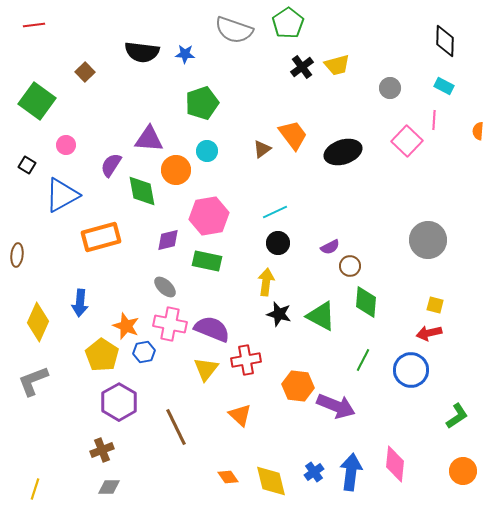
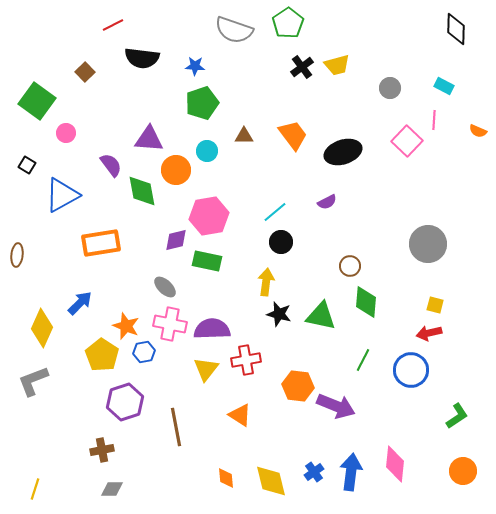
red line at (34, 25): moved 79 px right; rotated 20 degrees counterclockwise
black diamond at (445, 41): moved 11 px right, 12 px up
black semicircle at (142, 52): moved 6 px down
blue star at (185, 54): moved 10 px right, 12 px down
orange semicircle at (478, 131): rotated 72 degrees counterclockwise
pink circle at (66, 145): moved 12 px up
brown triangle at (262, 149): moved 18 px left, 13 px up; rotated 36 degrees clockwise
purple semicircle at (111, 165): rotated 110 degrees clockwise
cyan line at (275, 212): rotated 15 degrees counterclockwise
orange rectangle at (101, 237): moved 6 px down; rotated 6 degrees clockwise
purple diamond at (168, 240): moved 8 px right
gray circle at (428, 240): moved 4 px down
black circle at (278, 243): moved 3 px right, 1 px up
purple semicircle at (330, 247): moved 3 px left, 45 px up
blue arrow at (80, 303): rotated 140 degrees counterclockwise
green triangle at (321, 316): rotated 16 degrees counterclockwise
yellow diamond at (38, 322): moved 4 px right, 6 px down
purple semicircle at (212, 329): rotated 24 degrees counterclockwise
purple hexagon at (119, 402): moved 6 px right; rotated 12 degrees clockwise
orange triangle at (240, 415): rotated 10 degrees counterclockwise
brown line at (176, 427): rotated 15 degrees clockwise
brown cross at (102, 450): rotated 10 degrees clockwise
orange diamond at (228, 477): moved 2 px left, 1 px down; rotated 30 degrees clockwise
gray diamond at (109, 487): moved 3 px right, 2 px down
